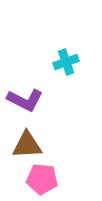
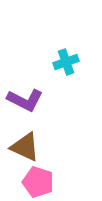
brown triangle: moved 2 px left, 2 px down; rotated 28 degrees clockwise
pink pentagon: moved 4 px left, 3 px down; rotated 12 degrees clockwise
